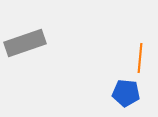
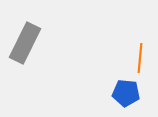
gray rectangle: rotated 45 degrees counterclockwise
